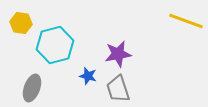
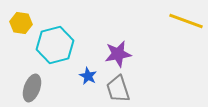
blue star: rotated 12 degrees clockwise
